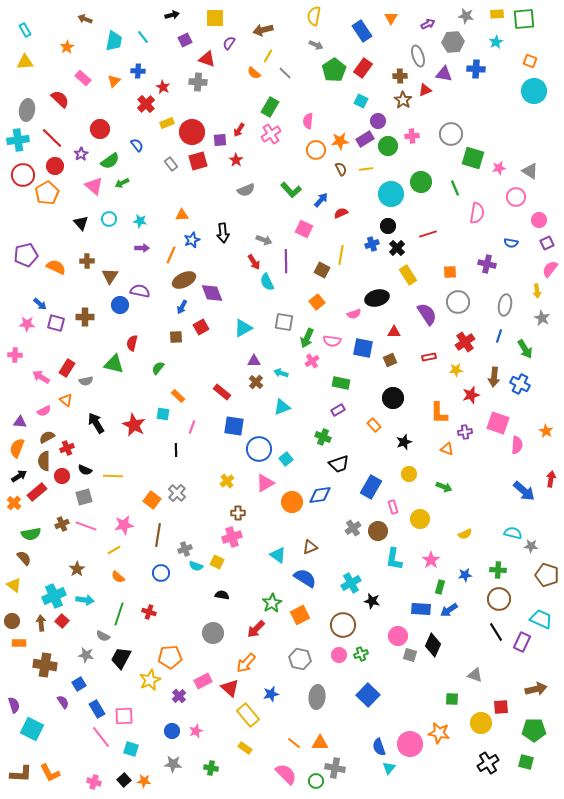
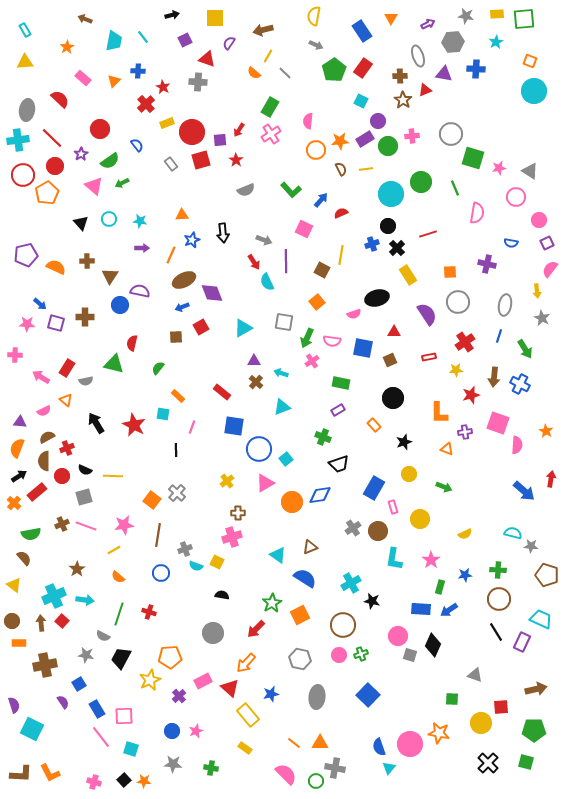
red square at (198, 161): moved 3 px right, 1 px up
blue arrow at (182, 307): rotated 40 degrees clockwise
blue rectangle at (371, 487): moved 3 px right, 1 px down
brown cross at (45, 665): rotated 20 degrees counterclockwise
black cross at (488, 763): rotated 15 degrees counterclockwise
